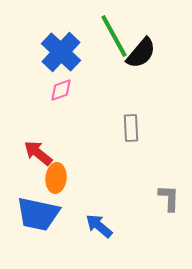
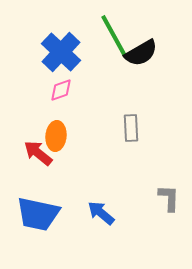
black semicircle: rotated 20 degrees clockwise
orange ellipse: moved 42 px up
blue arrow: moved 2 px right, 13 px up
